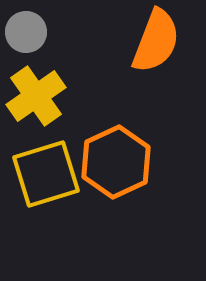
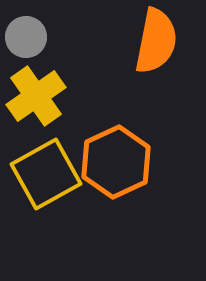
gray circle: moved 5 px down
orange semicircle: rotated 10 degrees counterclockwise
yellow square: rotated 12 degrees counterclockwise
